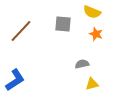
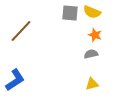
gray square: moved 7 px right, 11 px up
orange star: moved 1 px left, 1 px down
gray semicircle: moved 9 px right, 10 px up
